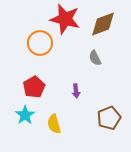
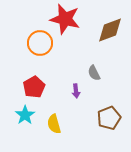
brown diamond: moved 7 px right, 6 px down
gray semicircle: moved 1 px left, 15 px down
